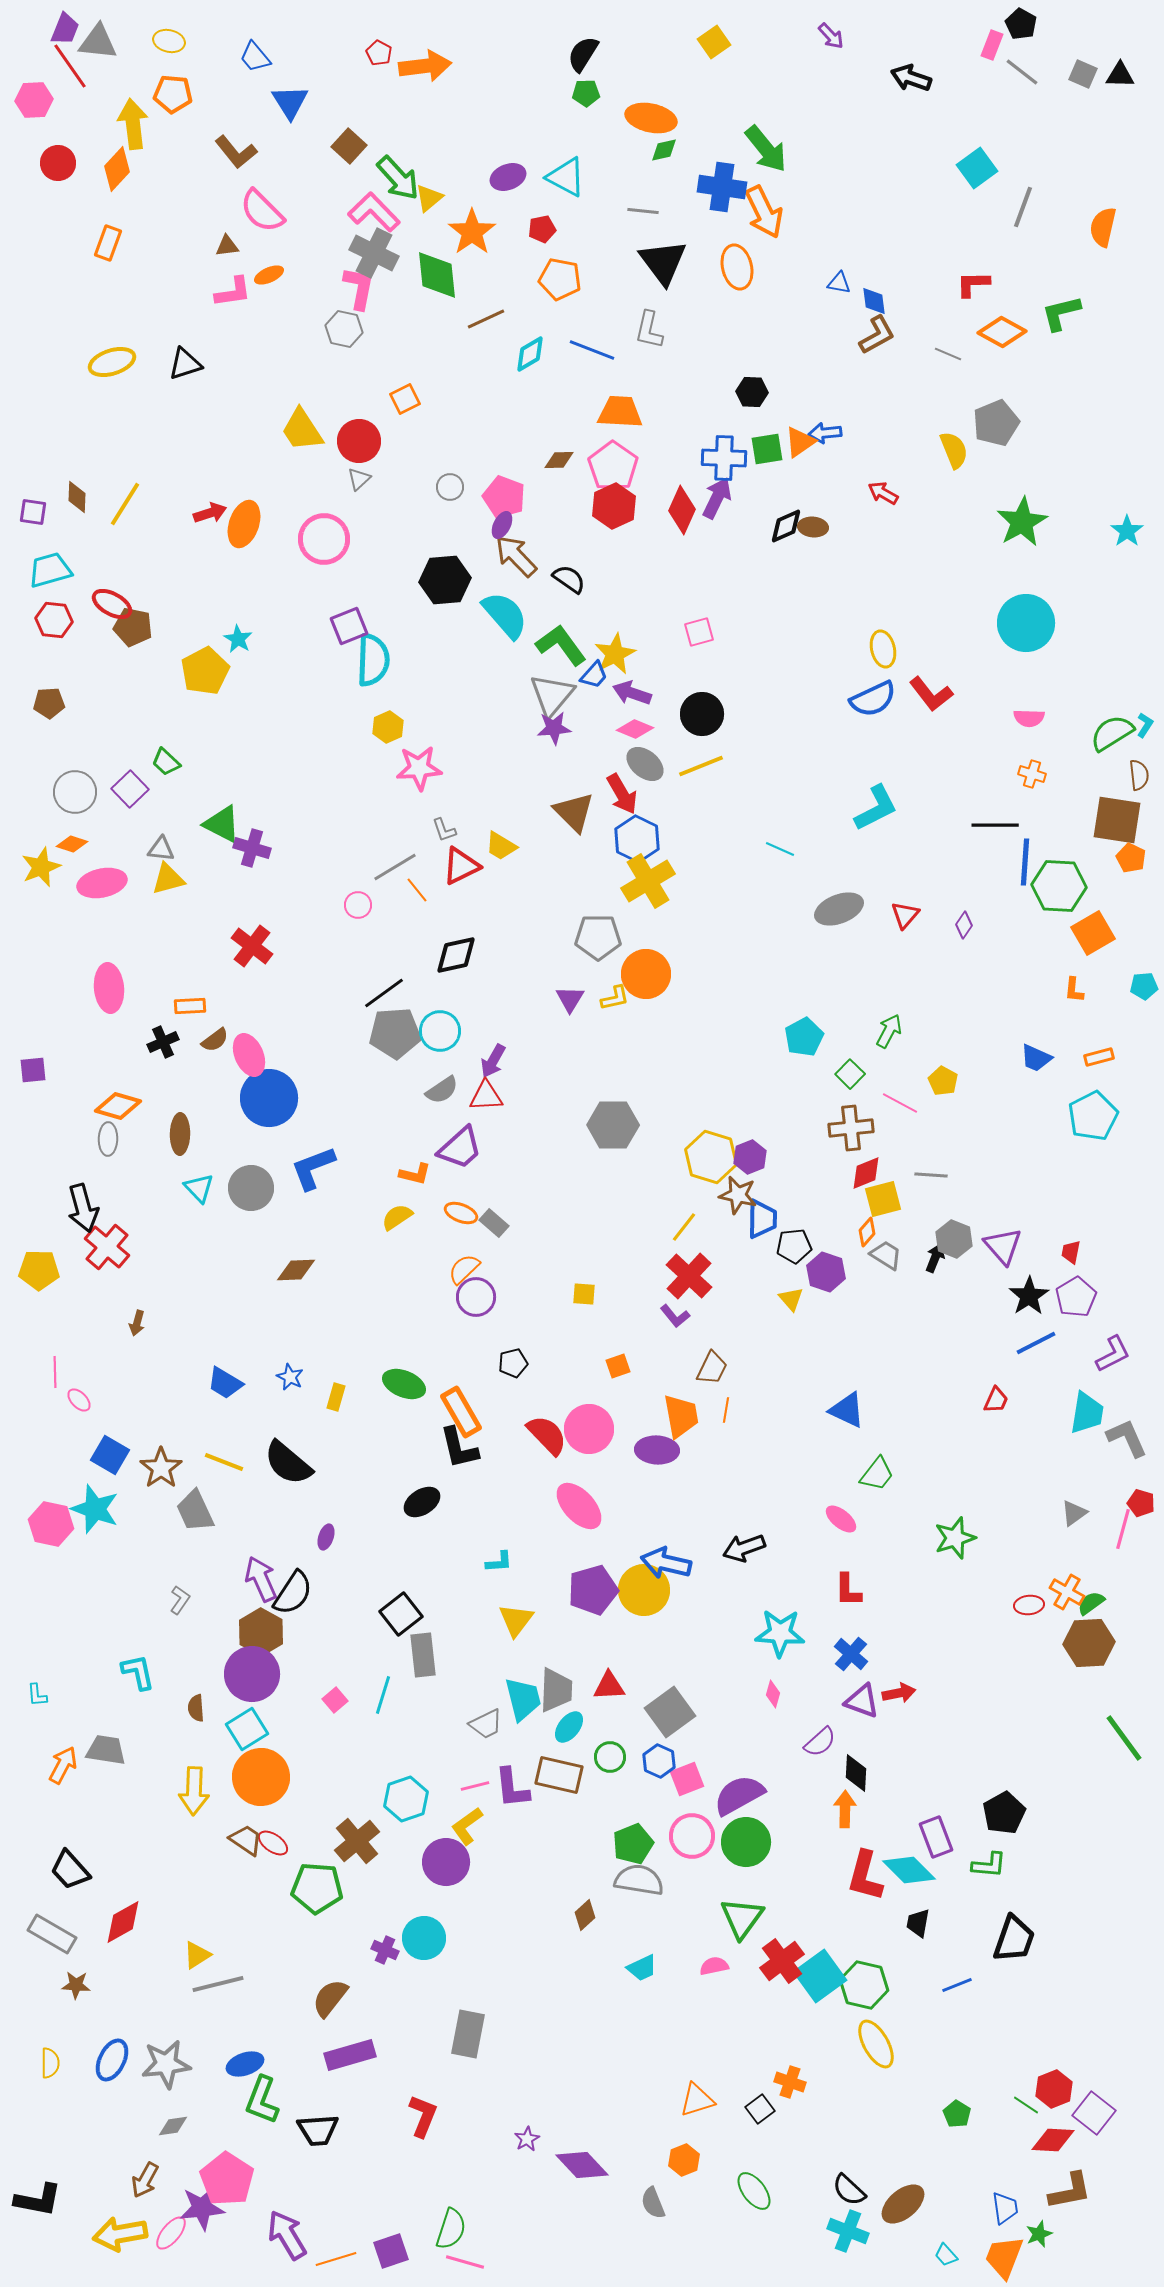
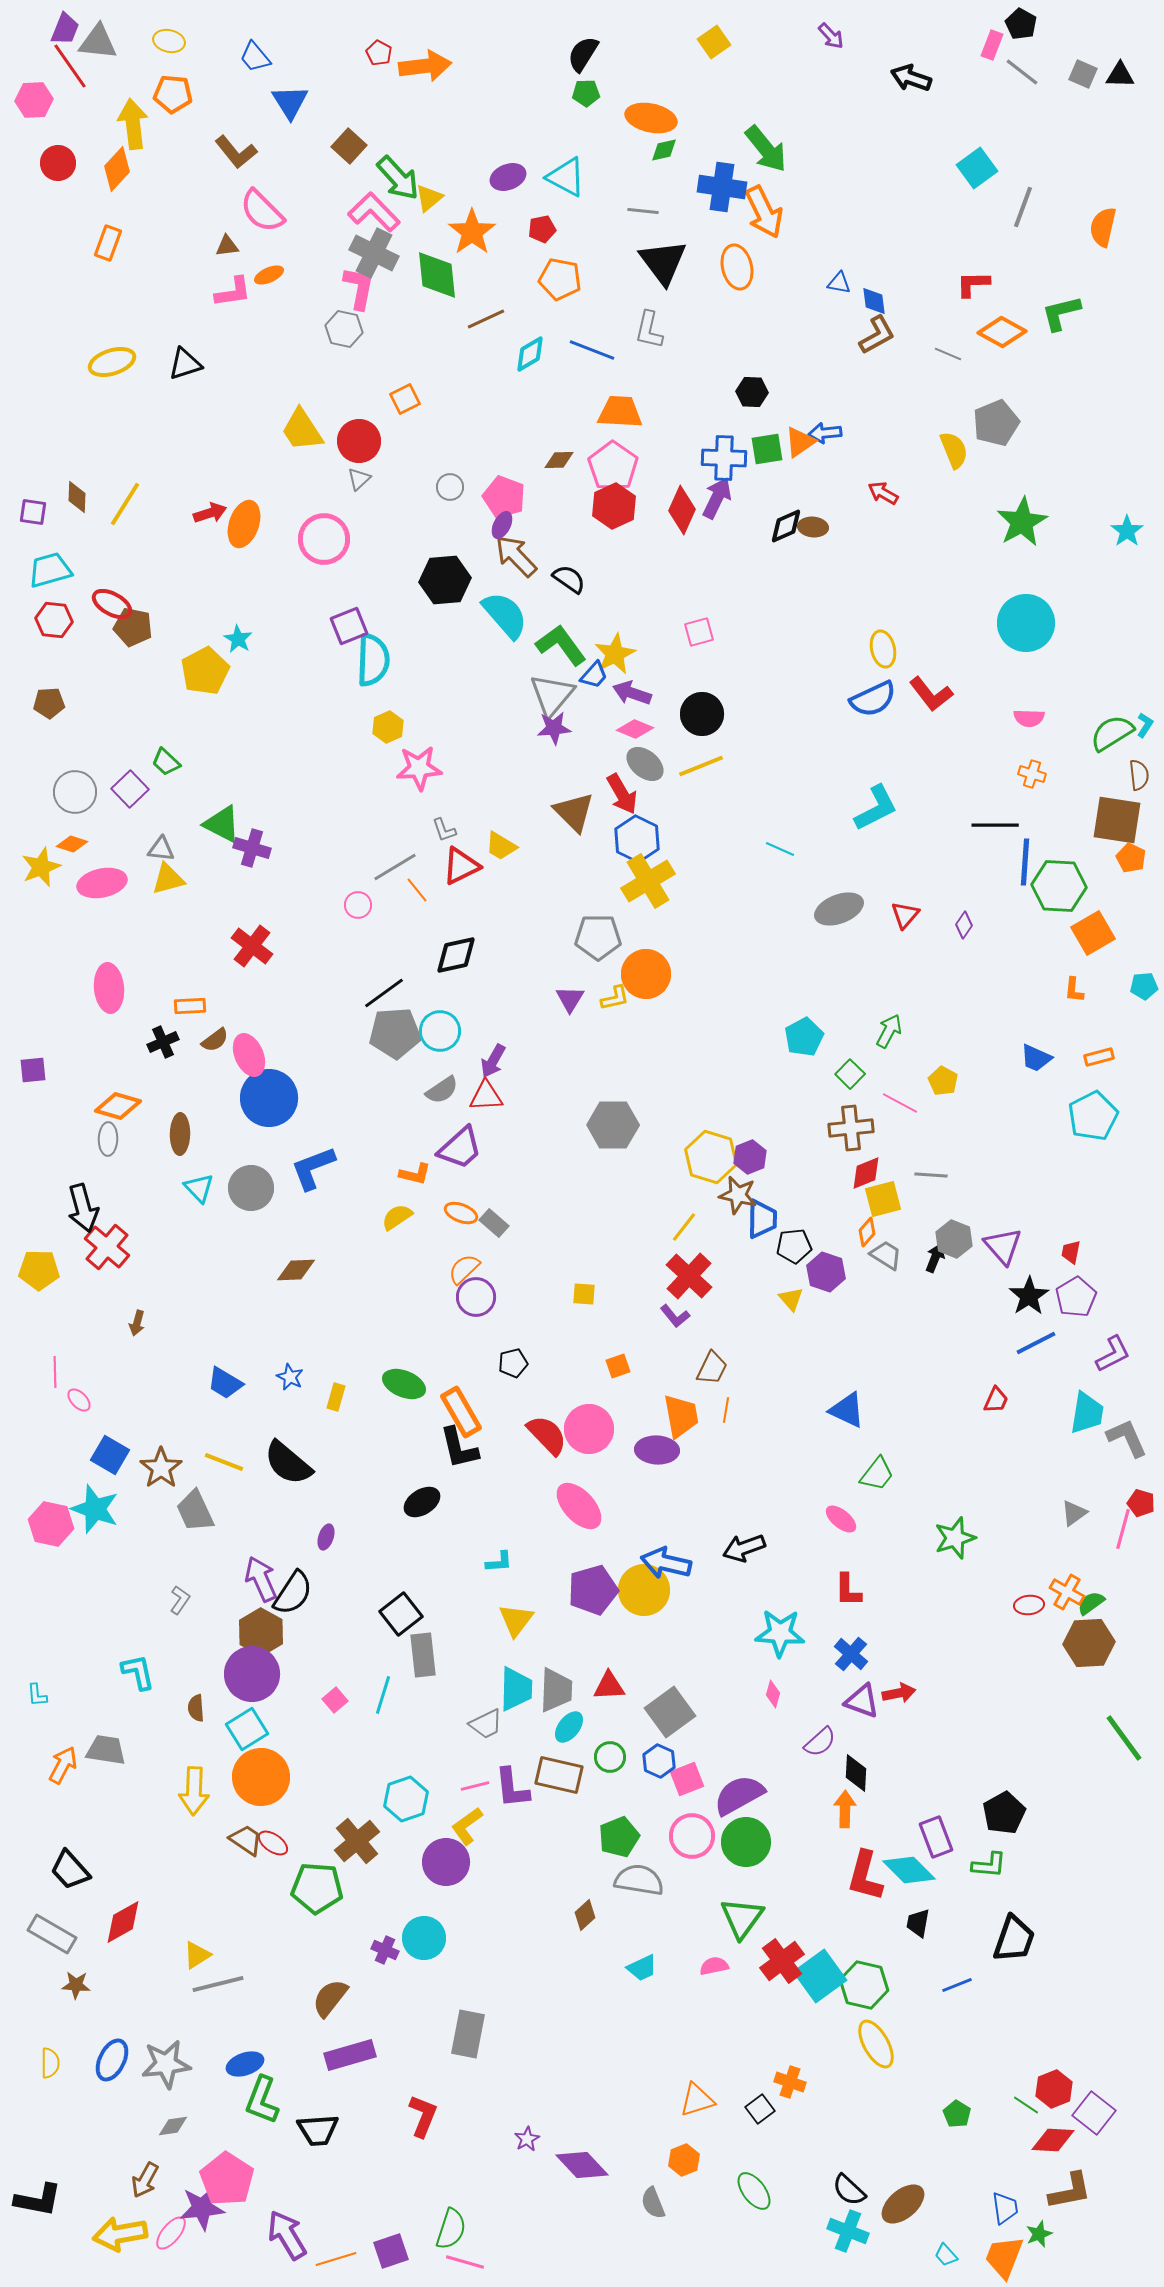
cyan trapezoid at (523, 1699): moved 7 px left, 10 px up; rotated 15 degrees clockwise
green pentagon at (633, 1844): moved 14 px left, 7 px up
